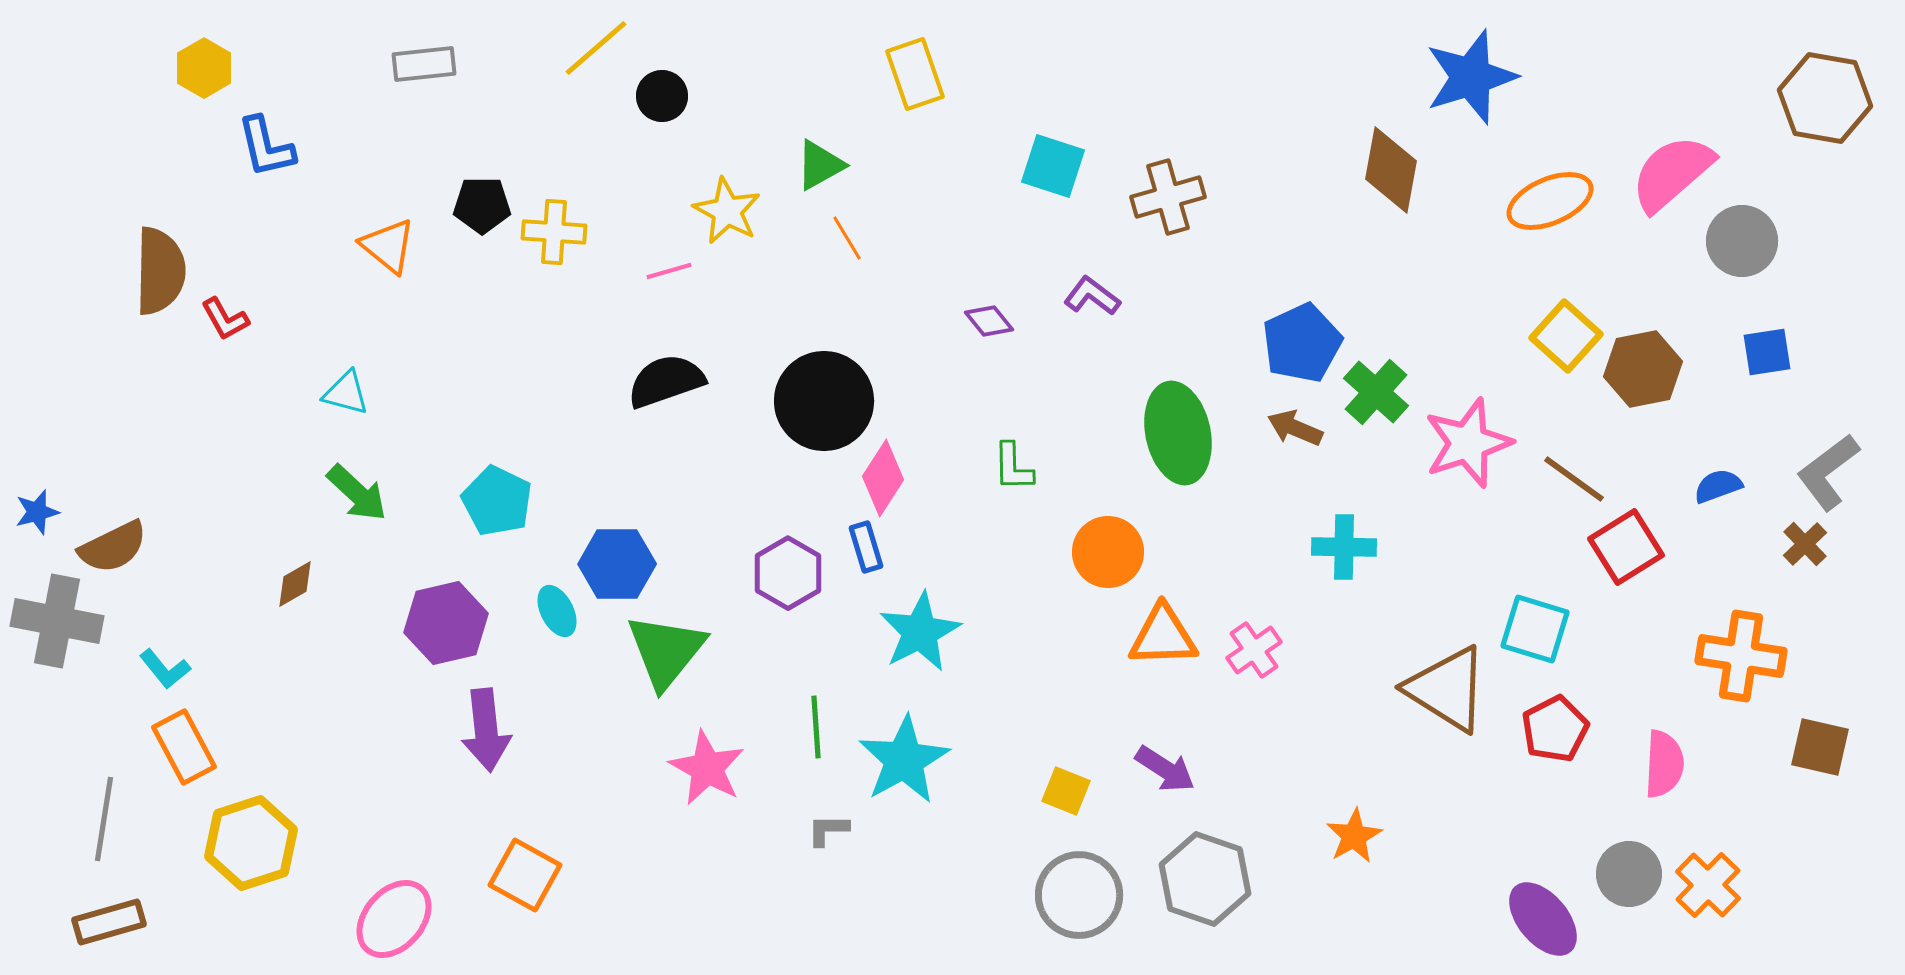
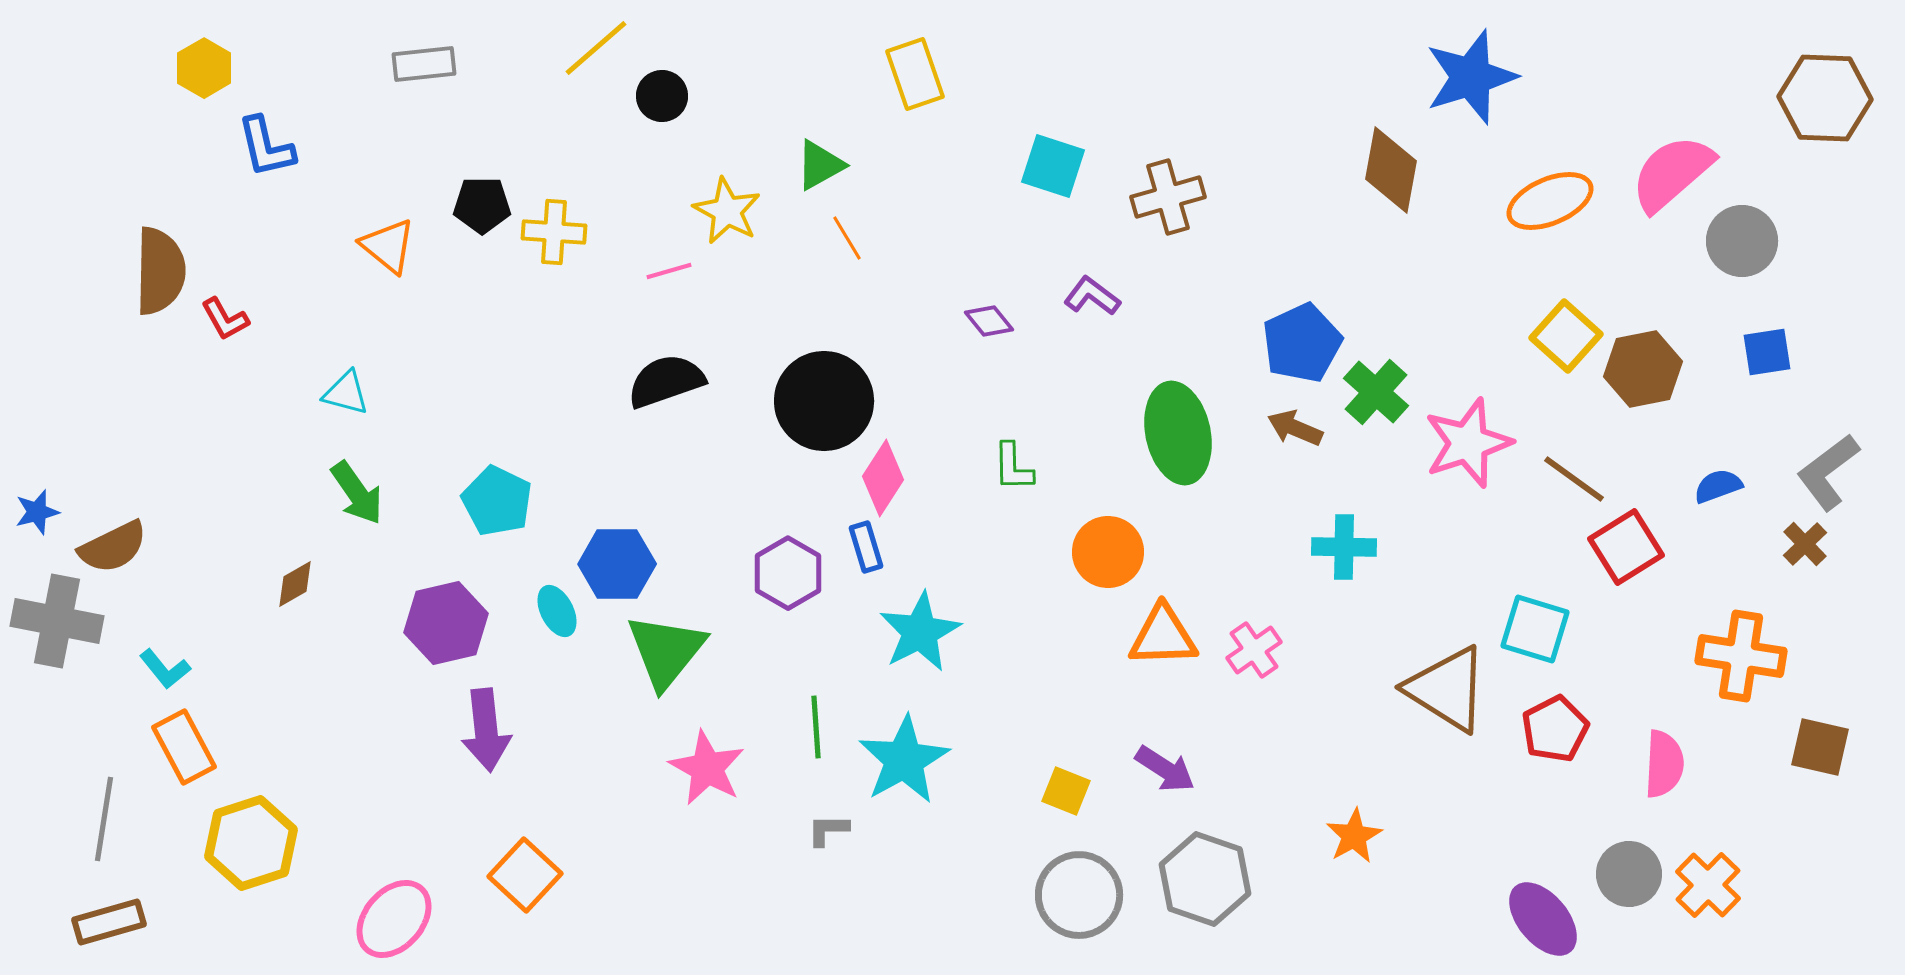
brown hexagon at (1825, 98): rotated 8 degrees counterclockwise
green arrow at (357, 493): rotated 12 degrees clockwise
orange square at (525, 875): rotated 14 degrees clockwise
